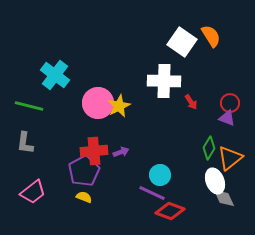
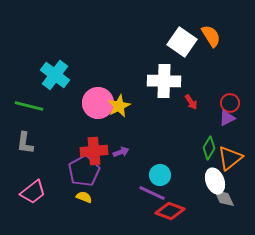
purple triangle: rotated 48 degrees counterclockwise
